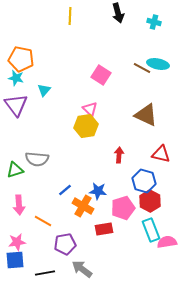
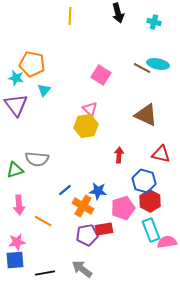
orange pentagon: moved 11 px right, 5 px down
purple pentagon: moved 22 px right, 9 px up
